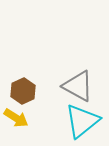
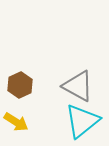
brown hexagon: moved 3 px left, 6 px up
yellow arrow: moved 4 px down
